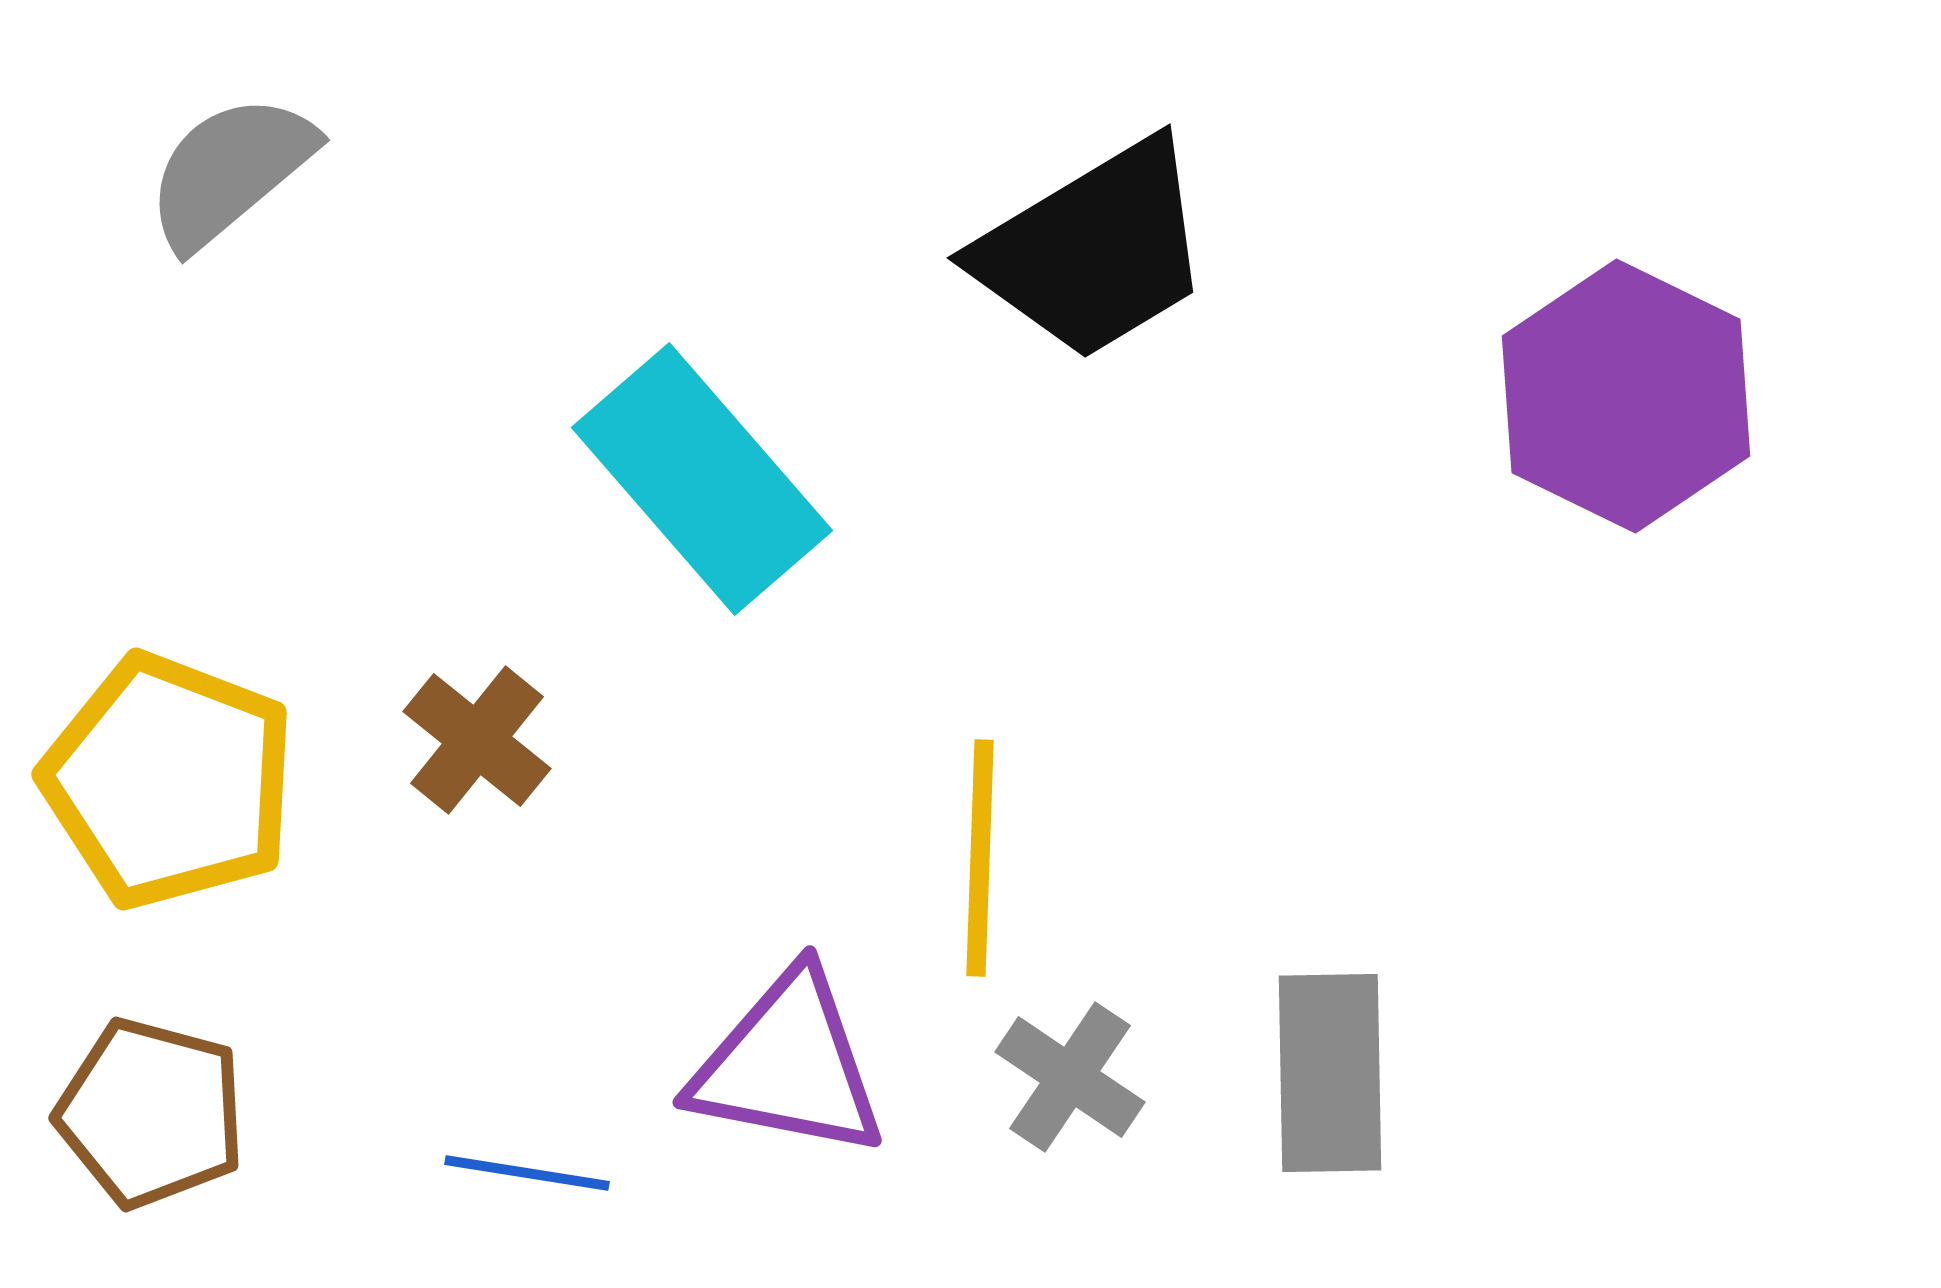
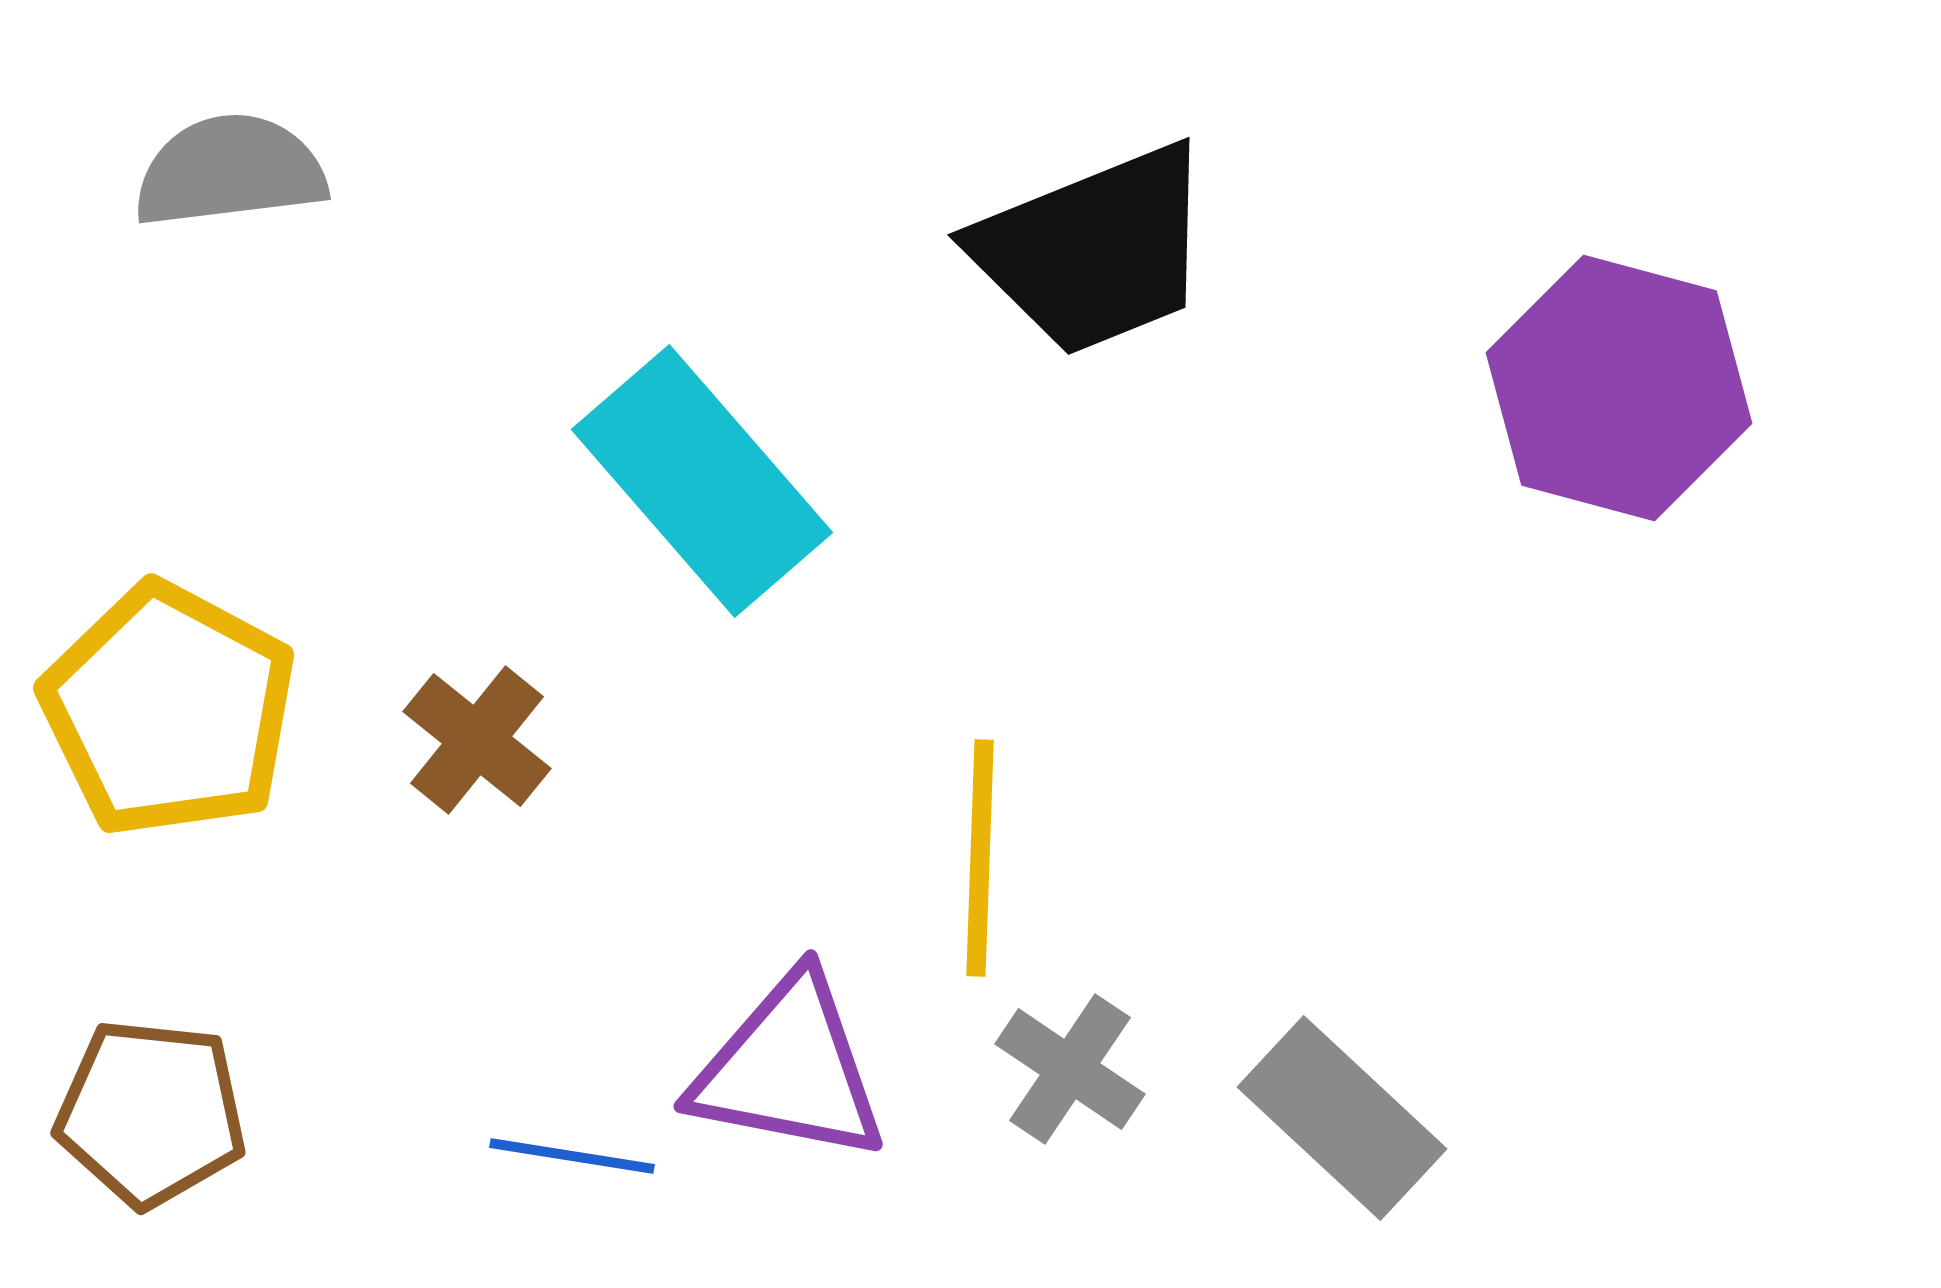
gray semicircle: rotated 33 degrees clockwise
black trapezoid: rotated 9 degrees clockwise
purple hexagon: moved 7 px left, 8 px up; rotated 11 degrees counterclockwise
cyan rectangle: moved 2 px down
yellow pentagon: moved 71 px up; rotated 7 degrees clockwise
purple triangle: moved 1 px right, 4 px down
gray rectangle: moved 12 px right, 45 px down; rotated 46 degrees counterclockwise
gray cross: moved 8 px up
brown pentagon: rotated 9 degrees counterclockwise
blue line: moved 45 px right, 17 px up
